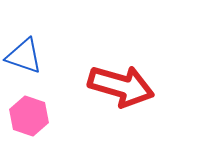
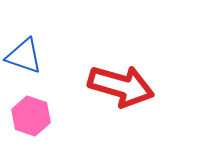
pink hexagon: moved 2 px right
